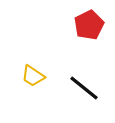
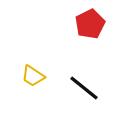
red pentagon: moved 1 px right, 1 px up
